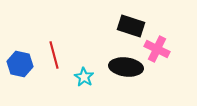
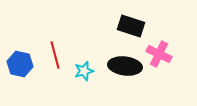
pink cross: moved 2 px right, 5 px down
red line: moved 1 px right
black ellipse: moved 1 px left, 1 px up
cyan star: moved 6 px up; rotated 24 degrees clockwise
